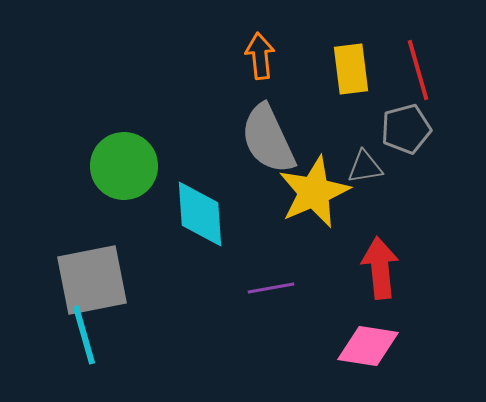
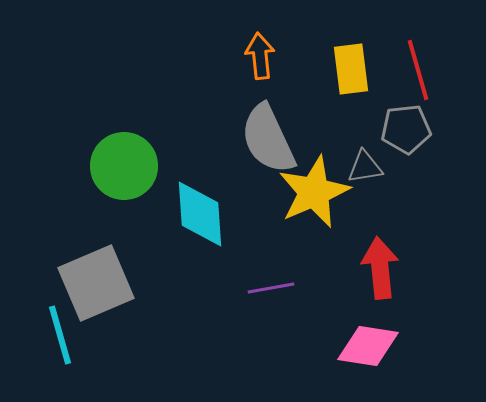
gray pentagon: rotated 9 degrees clockwise
gray square: moved 4 px right, 3 px down; rotated 12 degrees counterclockwise
cyan line: moved 24 px left
